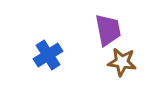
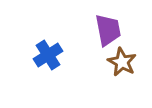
brown star: rotated 20 degrees clockwise
